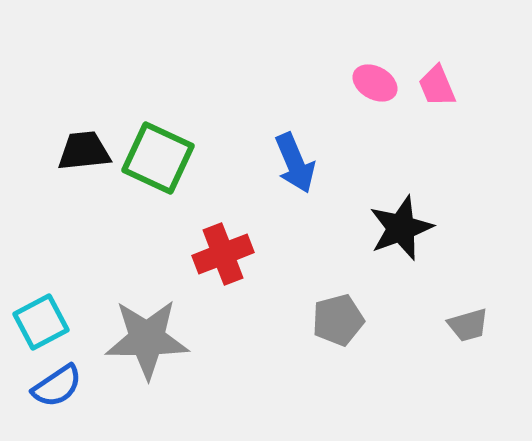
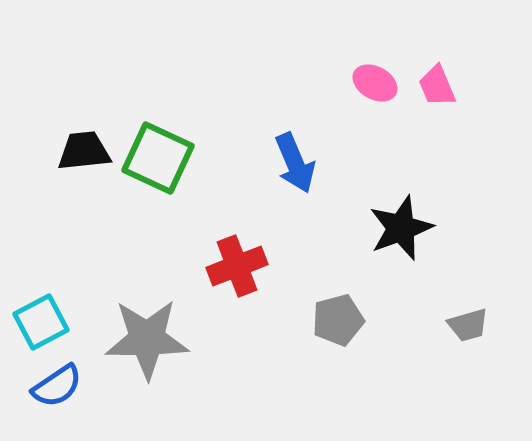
red cross: moved 14 px right, 12 px down
